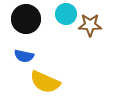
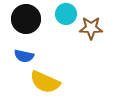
brown star: moved 1 px right, 3 px down
